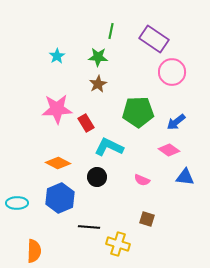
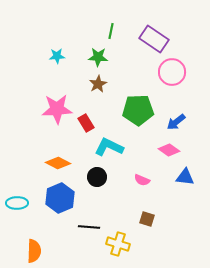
cyan star: rotated 28 degrees clockwise
green pentagon: moved 2 px up
